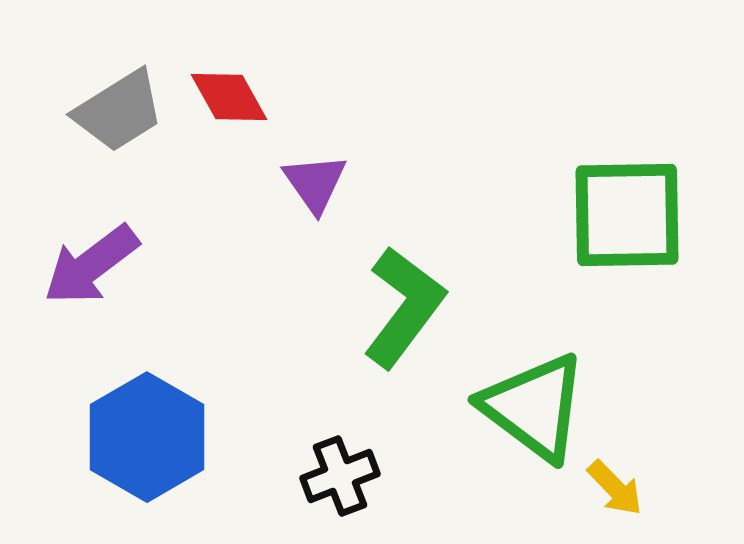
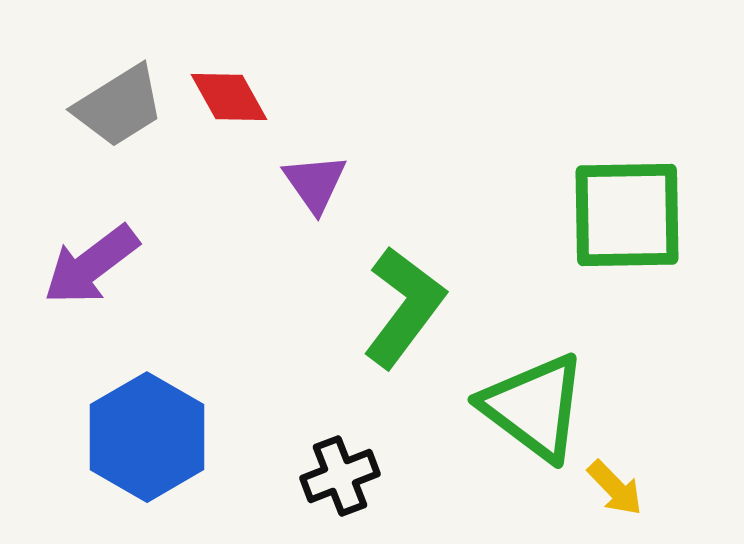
gray trapezoid: moved 5 px up
